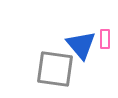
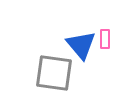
gray square: moved 1 px left, 4 px down
